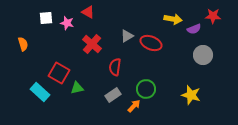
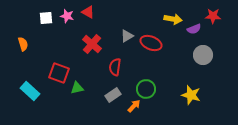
pink star: moved 7 px up
red square: rotated 10 degrees counterclockwise
cyan rectangle: moved 10 px left, 1 px up
